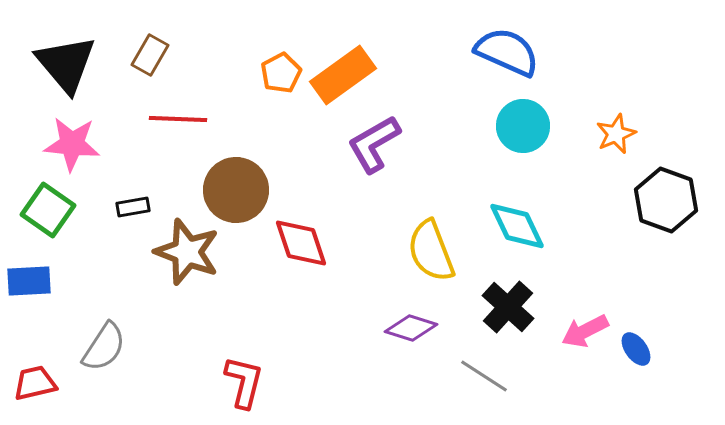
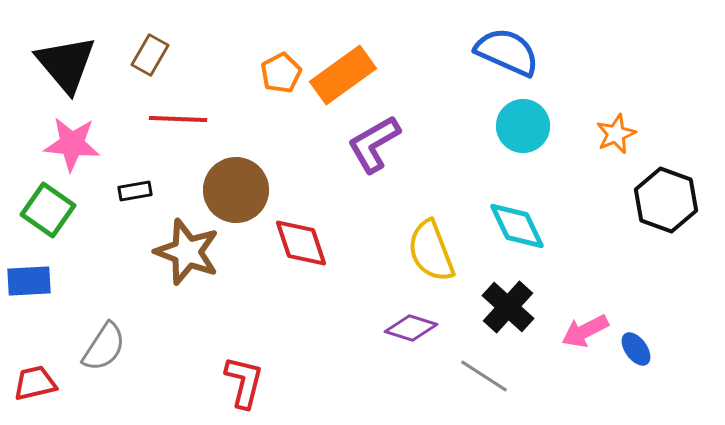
black rectangle: moved 2 px right, 16 px up
